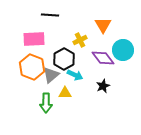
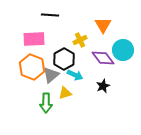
yellow triangle: rotated 16 degrees counterclockwise
